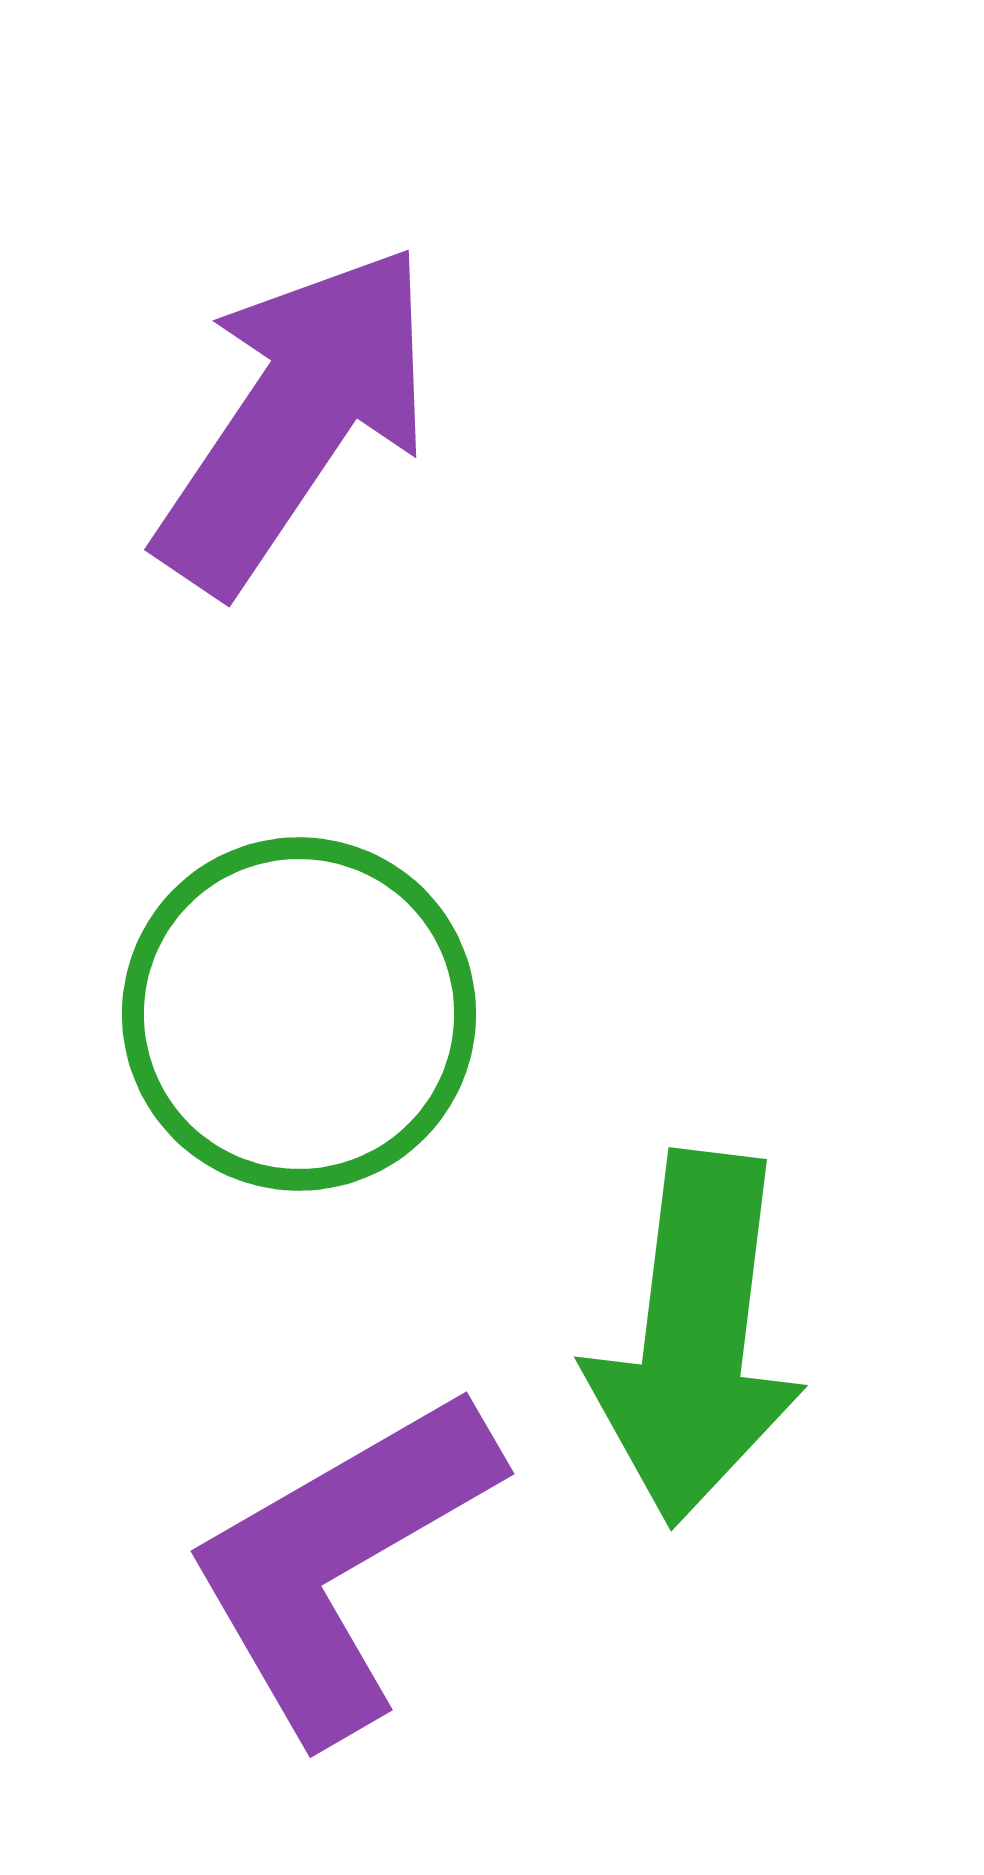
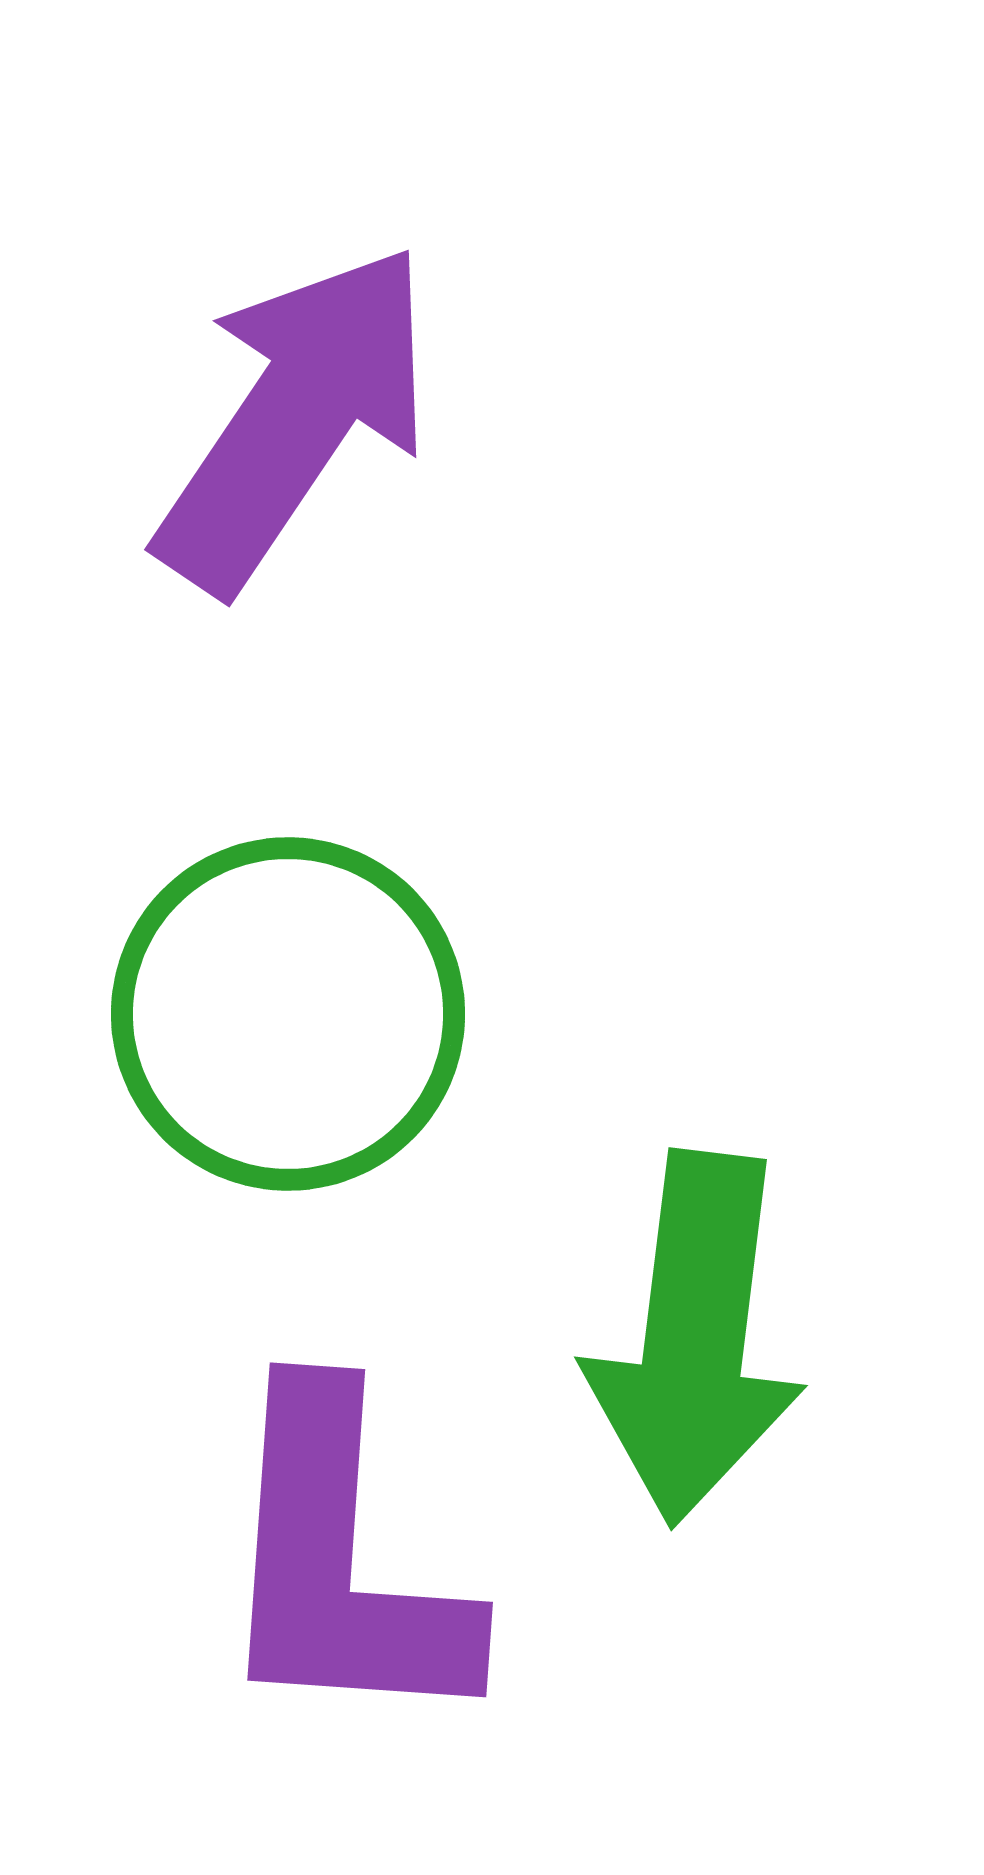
green circle: moved 11 px left
purple L-shape: rotated 56 degrees counterclockwise
